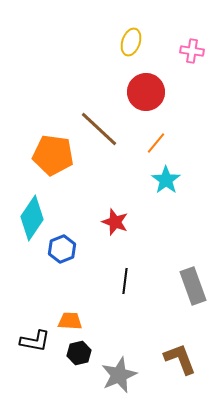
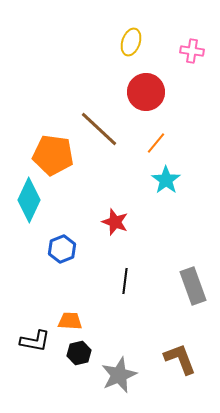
cyan diamond: moved 3 px left, 18 px up; rotated 9 degrees counterclockwise
